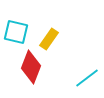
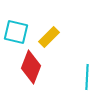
yellow rectangle: moved 2 px up; rotated 10 degrees clockwise
cyan line: moved 1 px up; rotated 50 degrees counterclockwise
